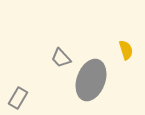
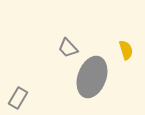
gray trapezoid: moved 7 px right, 10 px up
gray ellipse: moved 1 px right, 3 px up
